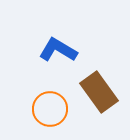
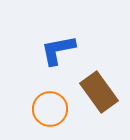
blue L-shape: rotated 42 degrees counterclockwise
